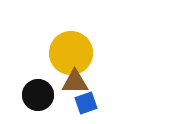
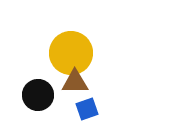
blue square: moved 1 px right, 6 px down
